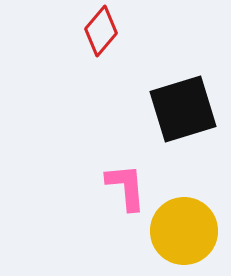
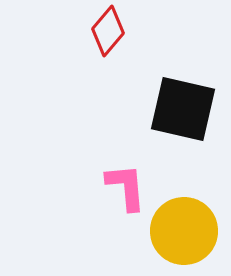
red diamond: moved 7 px right
black square: rotated 30 degrees clockwise
